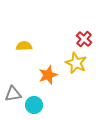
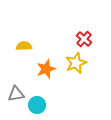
yellow star: rotated 25 degrees clockwise
orange star: moved 2 px left, 6 px up
gray triangle: moved 3 px right
cyan circle: moved 3 px right
